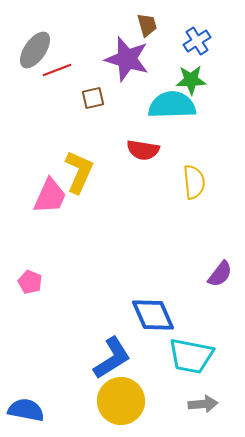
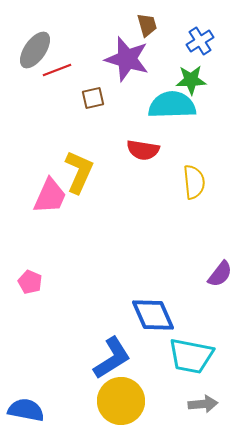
blue cross: moved 3 px right
